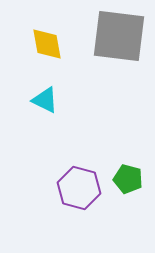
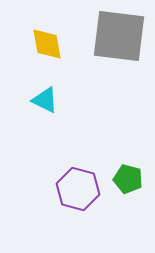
purple hexagon: moved 1 px left, 1 px down
